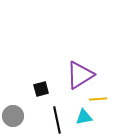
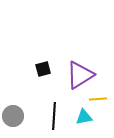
black square: moved 2 px right, 20 px up
black line: moved 3 px left, 4 px up; rotated 16 degrees clockwise
